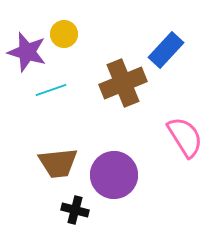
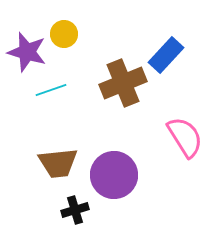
blue rectangle: moved 5 px down
black cross: rotated 32 degrees counterclockwise
